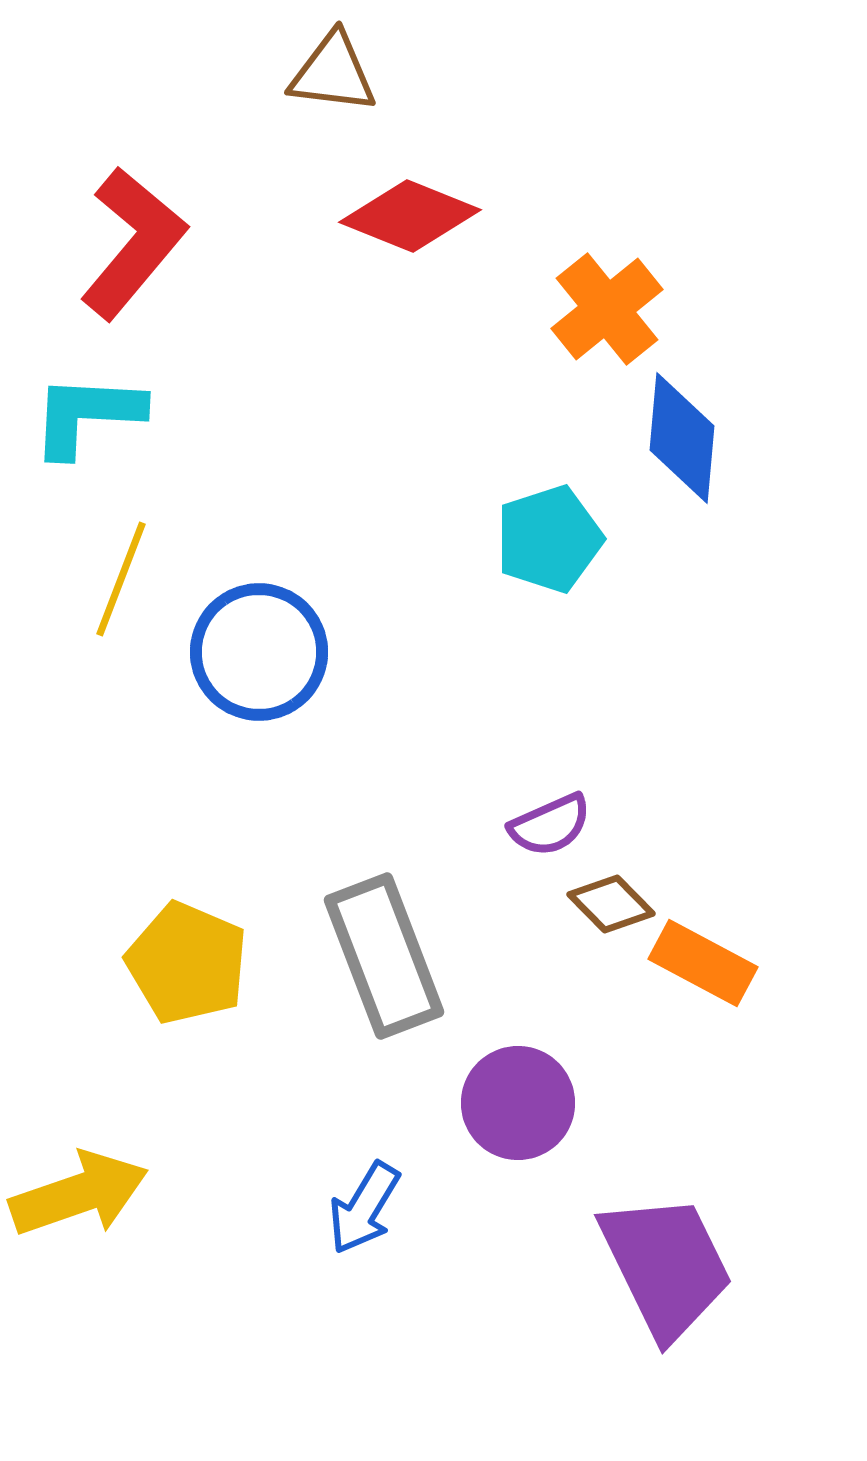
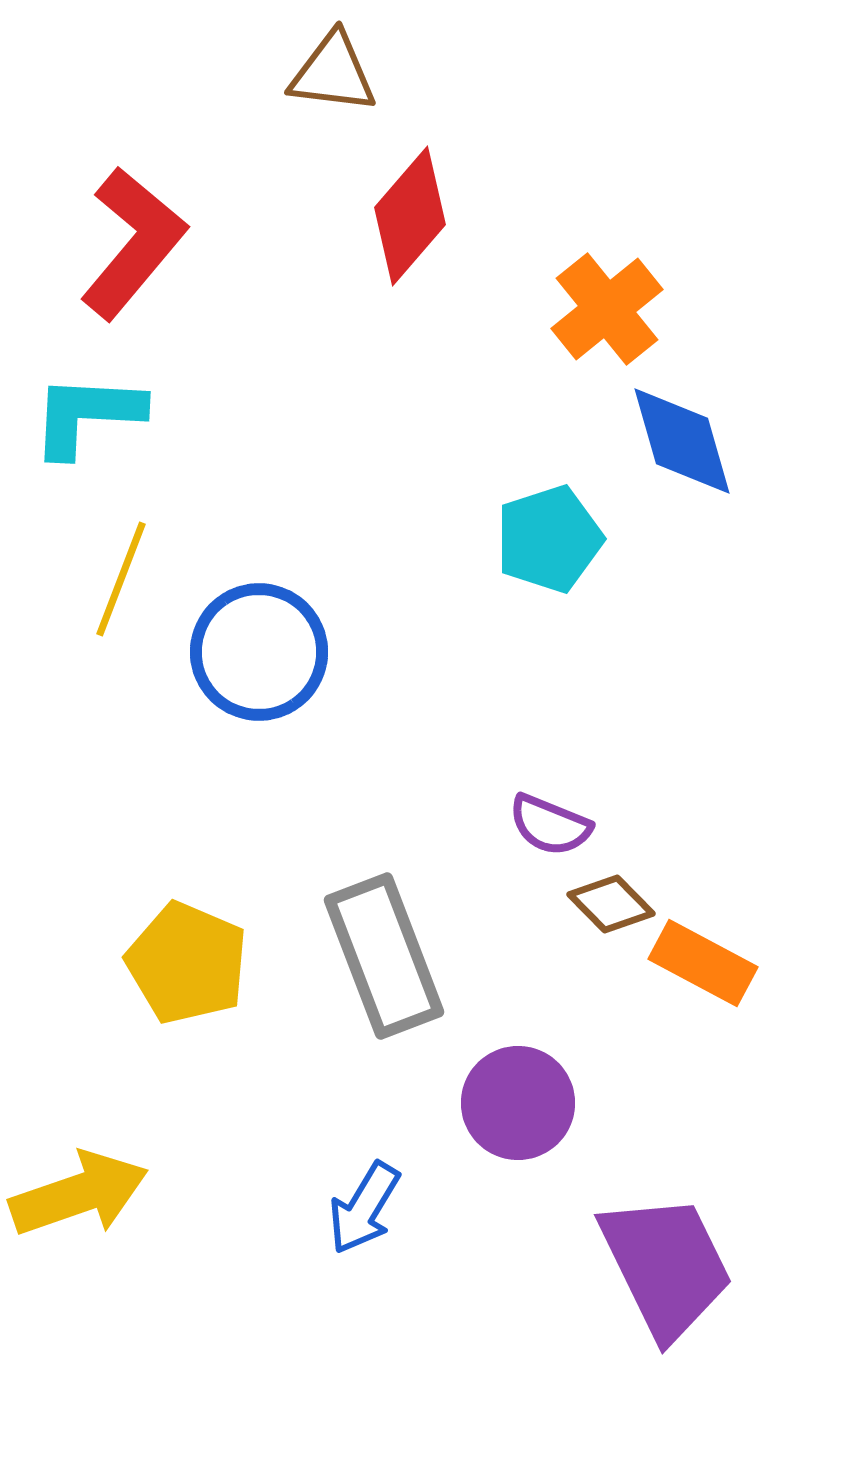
red diamond: rotated 71 degrees counterclockwise
blue diamond: moved 3 px down; rotated 21 degrees counterclockwise
purple semicircle: rotated 46 degrees clockwise
